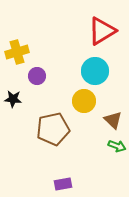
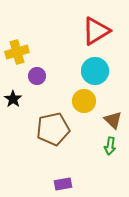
red triangle: moved 6 px left
black star: rotated 30 degrees clockwise
green arrow: moved 7 px left; rotated 78 degrees clockwise
